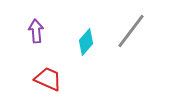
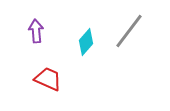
gray line: moved 2 px left
